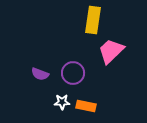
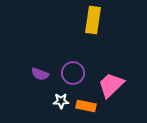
pink trapezoid: moved 34 px down
white star: moved 1 px left, 1 px up
